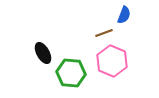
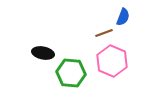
blue semicircle: moved 1 px left, 2 px down
black ellipse: rotated 50 degrees counterclockwise
